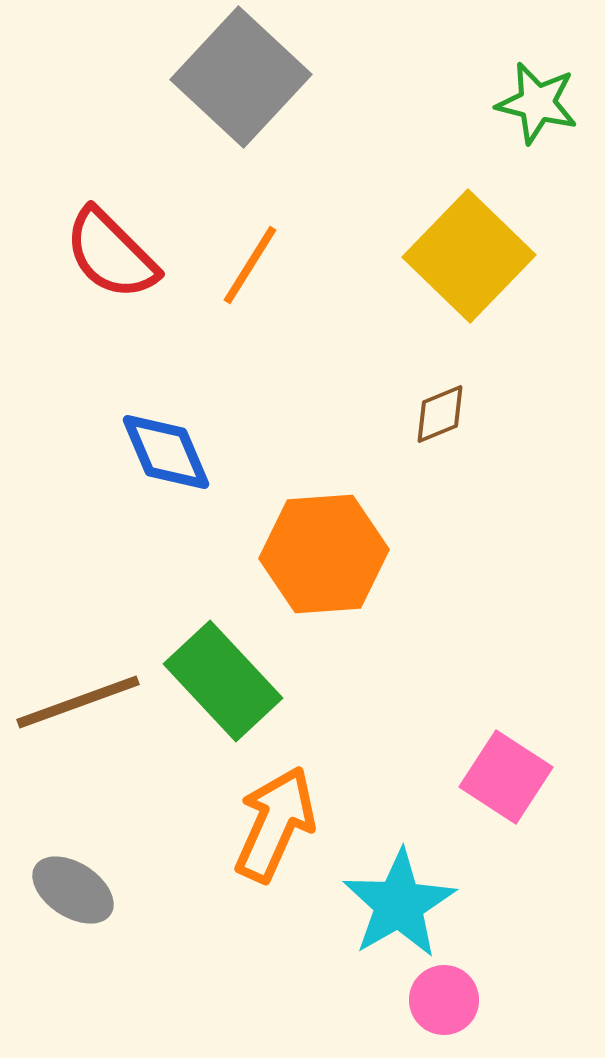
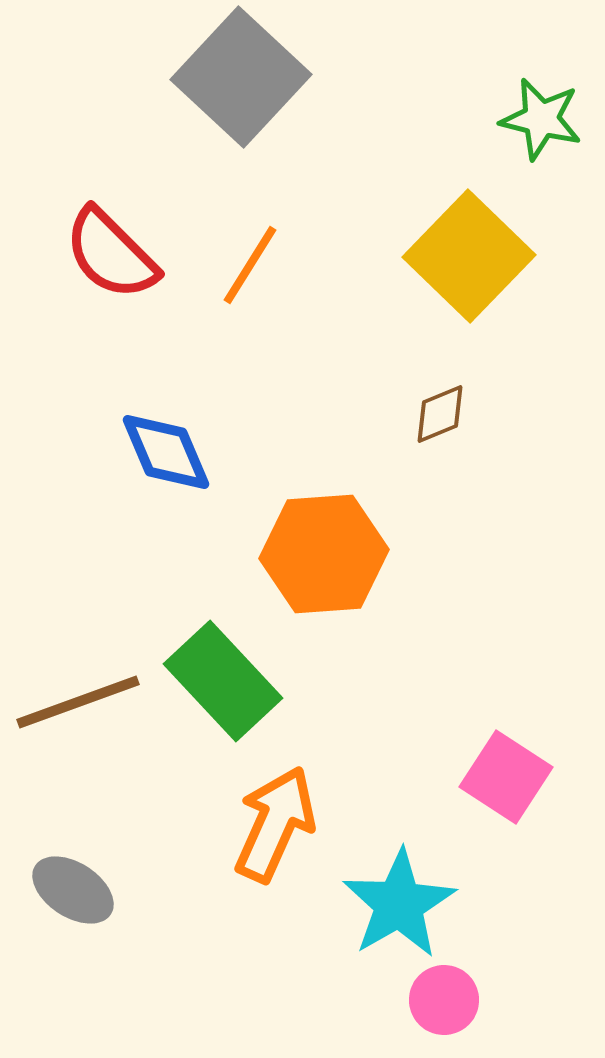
green star: moved 4 px right, 16 px down
